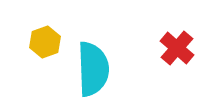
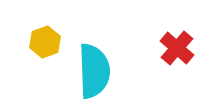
cyan semicircle: moved 1 px right, 2 px down
